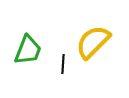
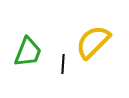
green trapezoid: moved 2 px down
